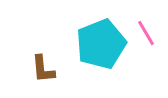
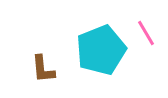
cyan pentagon: moved 6 px down
